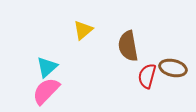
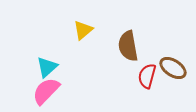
brown ellipse: rotated 20 degrees clockwise
